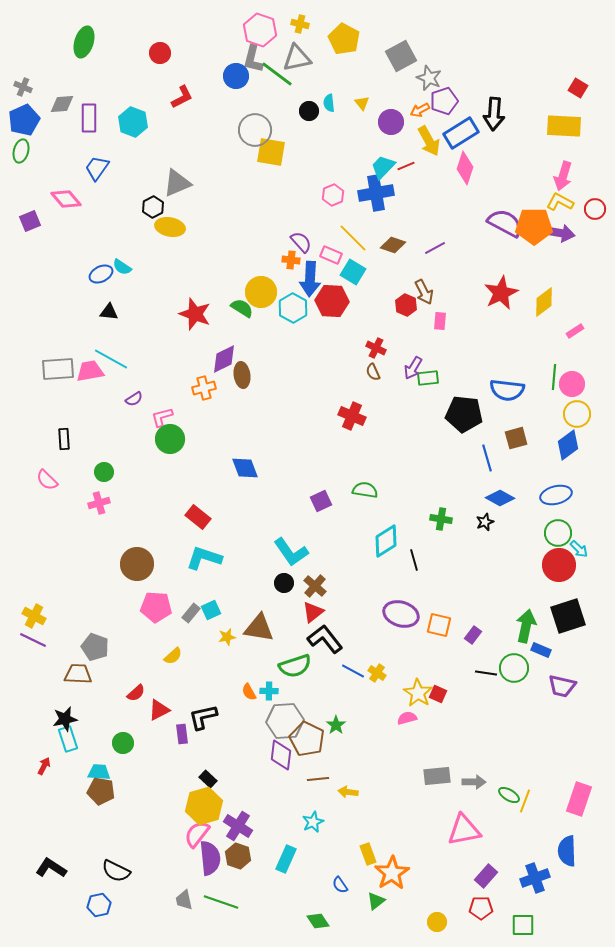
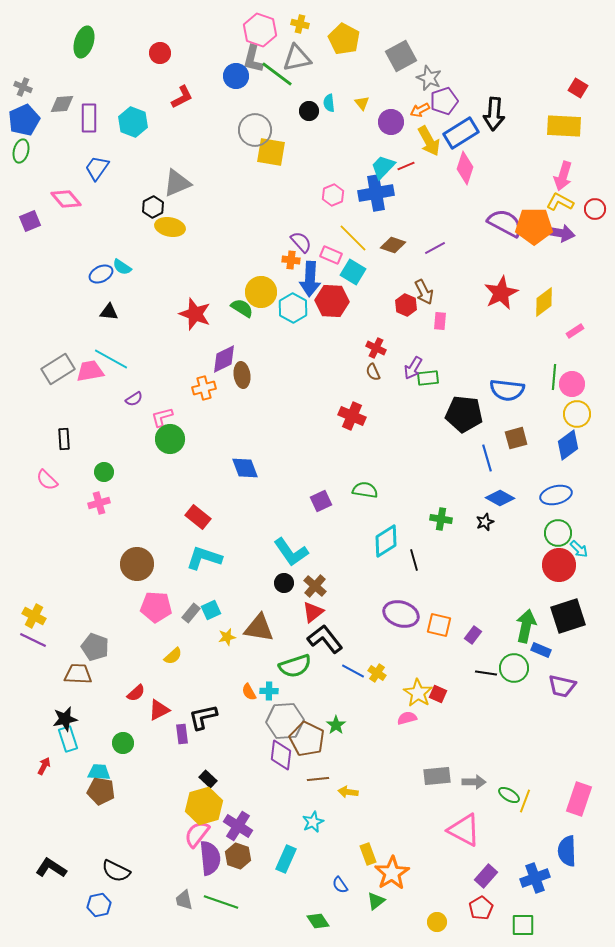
gray rectangle at (58, 369): rotated 28 degrees counterclockwise
pink triangle at (464, 830): rotated 39 degrees clockwise
red pentagon at (481, 908): rotated 30 degrees counterclockwise
